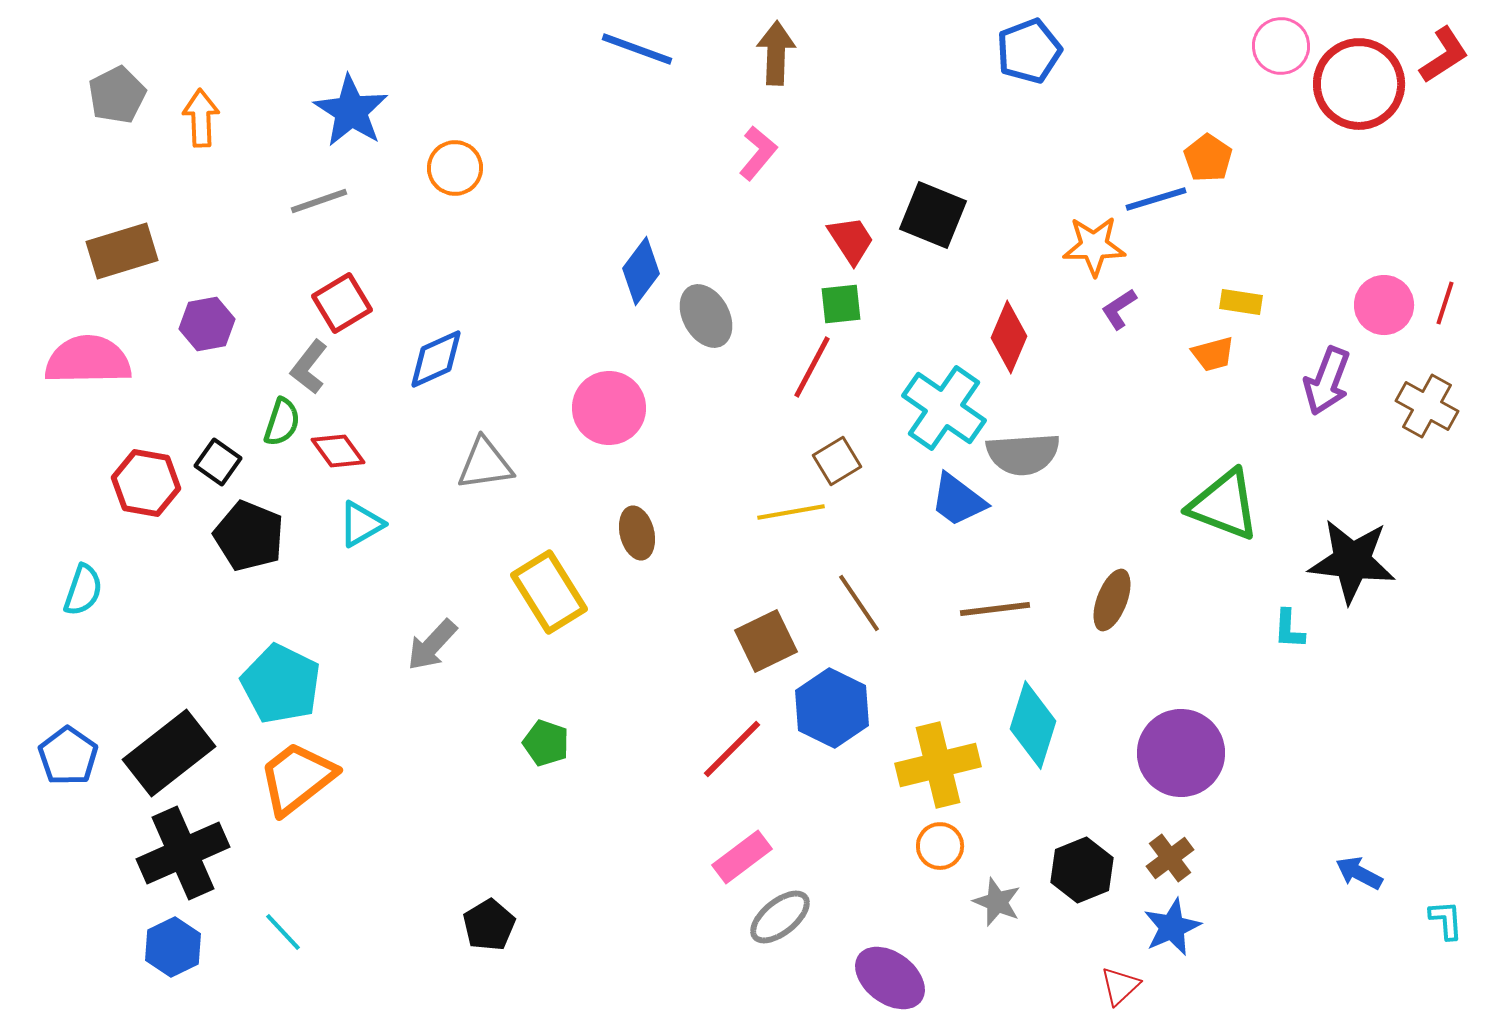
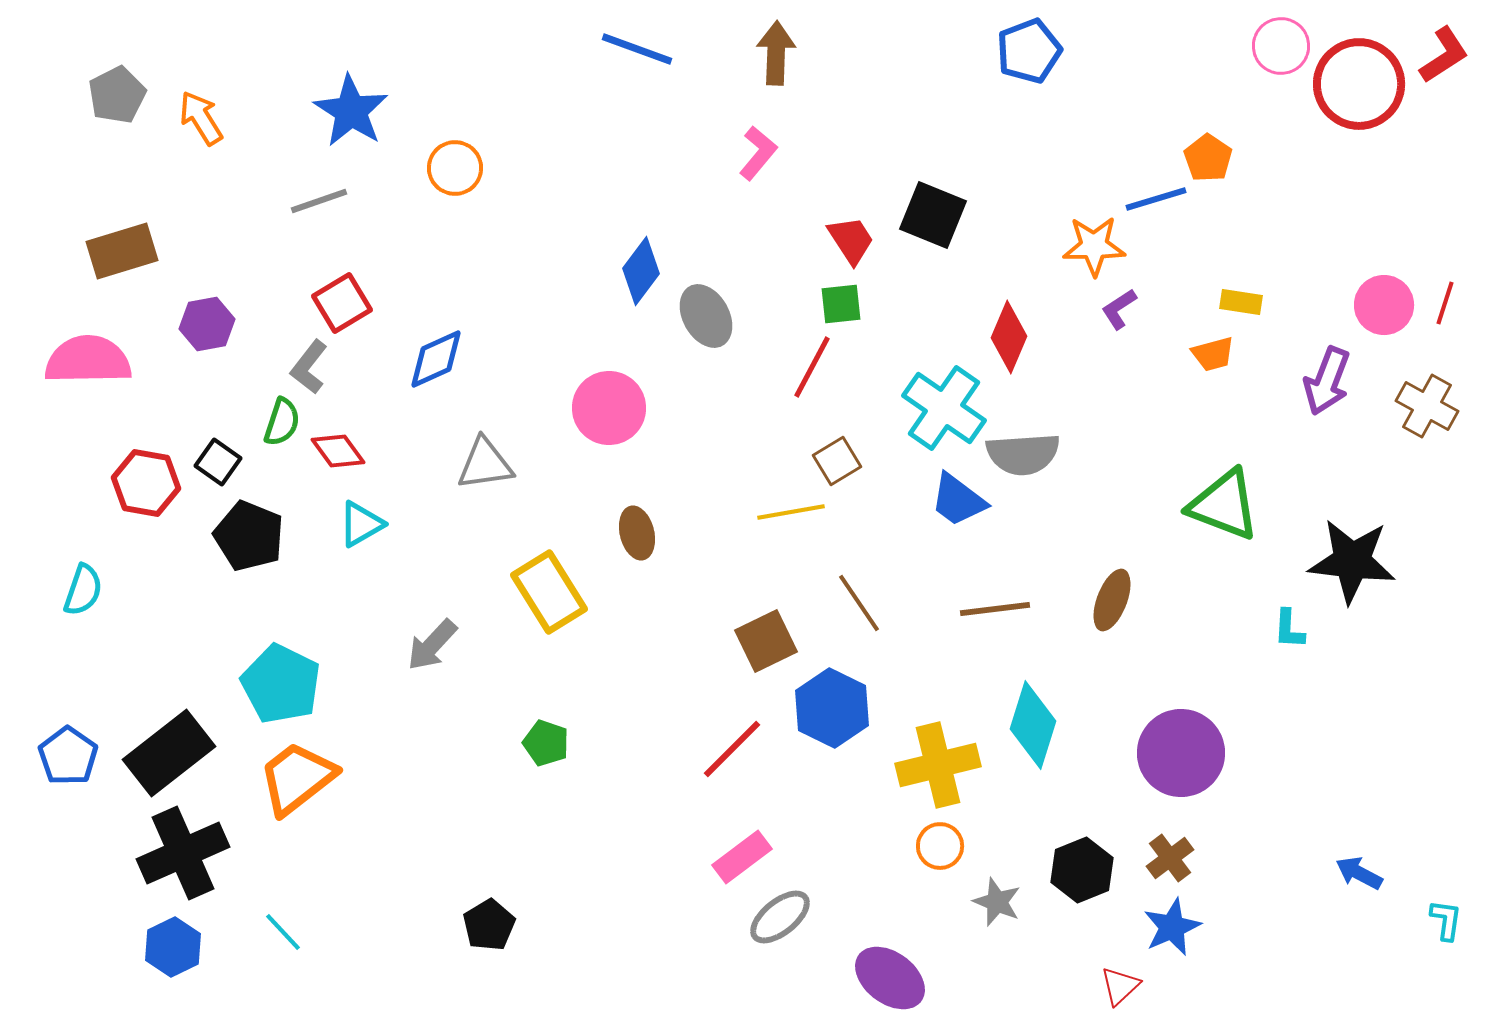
orange arrow at (201, 118): rotated 30 degrees counterclockwise
cyan L-shape at (1446, 920): rotated 12 degrees clockwise
